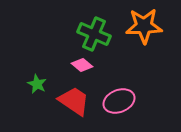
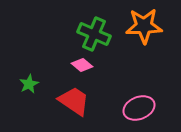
green star: moved 8 px left; rotated 18 degrees clockwise
pink ellipse: moved 20 px right, 7 px down
